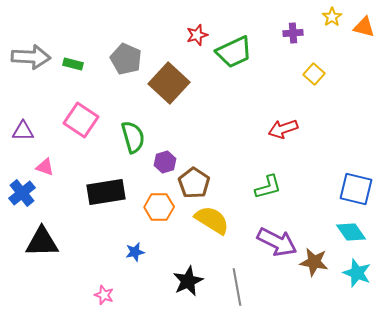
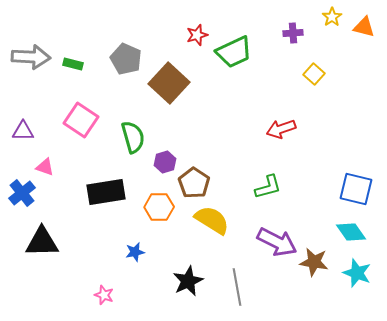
red arrow: moved 2 px left
